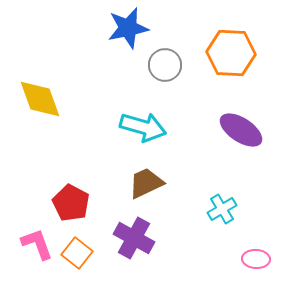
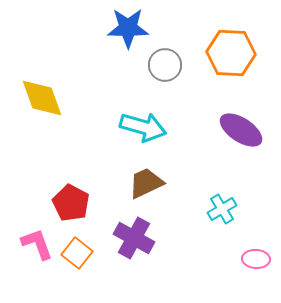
blue star: rotated 12 degrees clockwise
yellow diamond: moved 2 px right, 1 px up
